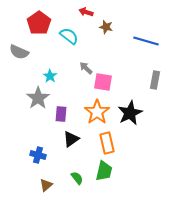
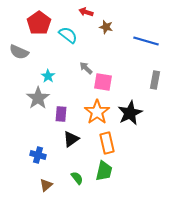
cyan semicircle: moved 1 px left, 1 px up
cyan star: moved 2 px left
